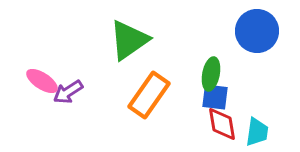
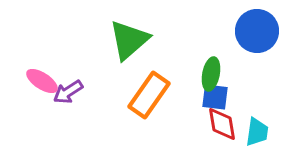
green triangle: rotated 6 degrees counterclockwise
